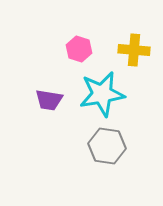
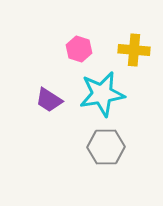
purple trapezoid: rotated 24 degrees clockwise
gray hexagon: moved 1 px left, 1 px down; rotated 9 degrees counterclockwise
